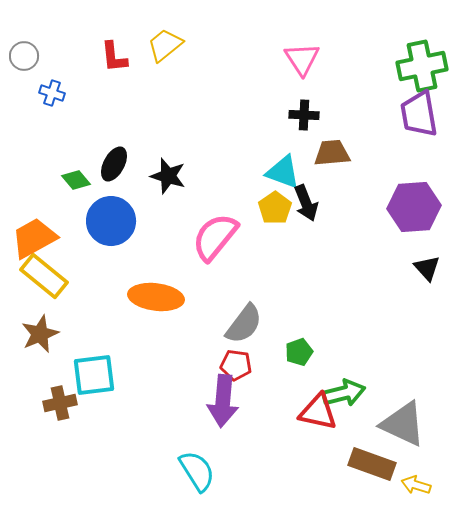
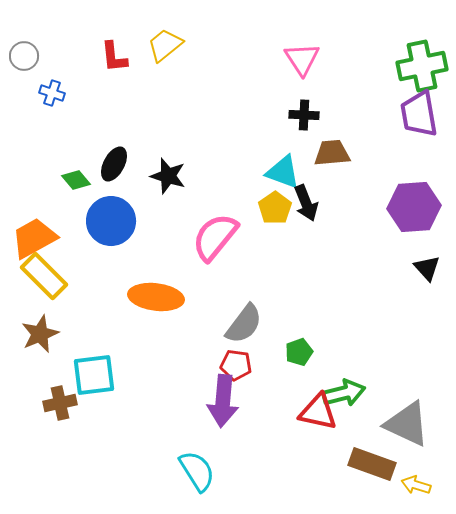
yellow rectangle: rotated 6 degrees clockwise
gray triangle: moved 4 px right
